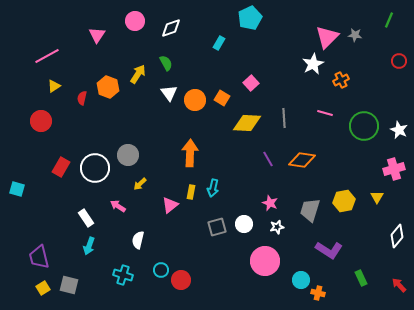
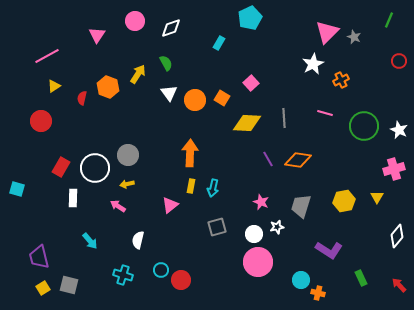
gray star at (355, 35): moved 1 px left, 2 px down; rotated 16 degrees clockwise
pink triangle at (327, 37): moved 5 px up
orange diamond at (302, 160): moved 4 px left
yellow arrow at (140, 184): moved 13 px left; rotated 32 degrees clockwise
yellow rectangle at (191, 192): moved 6 px up
pink star at (270, 203): moved 9 px left, 1 px up
gray trapezoid at (310, 210): moved 9 px left, 4 px up
white rectangle at (86, 218): moved 13 px left, 20 px up; rotated 36 degrees clockwise
white circle at (244, 224): moved 10 px right, 10 px down
cyan arrow at (89, 246): moved 1 px right, 5 px up; rotated 60 degrees counterclockwise
pink circle at (265, 261): moved 7 px left, 1 px down
